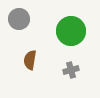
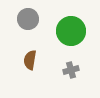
gray circle: moved 9 px right
